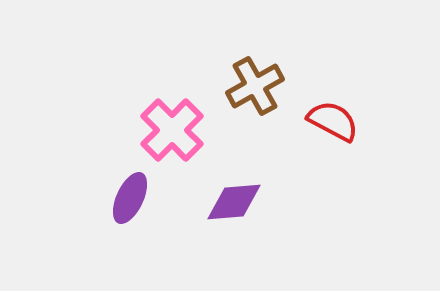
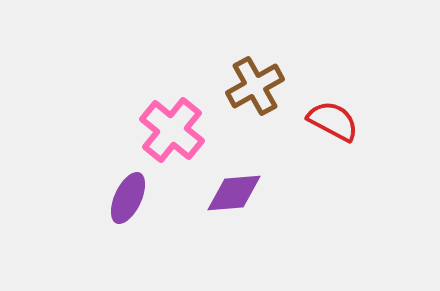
pink cross: rotated 6 degrees counterclockwise
purple ellipse: moved 2 px left
purple diamond: moved 9 px up
